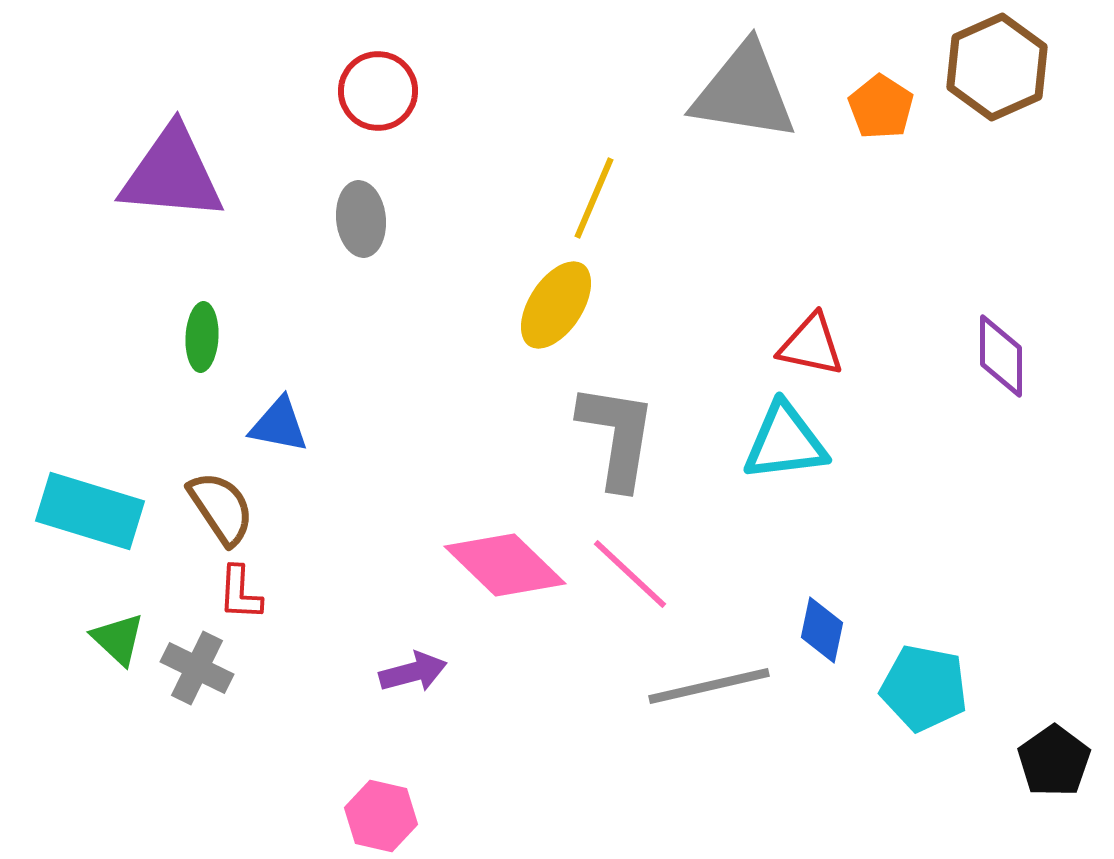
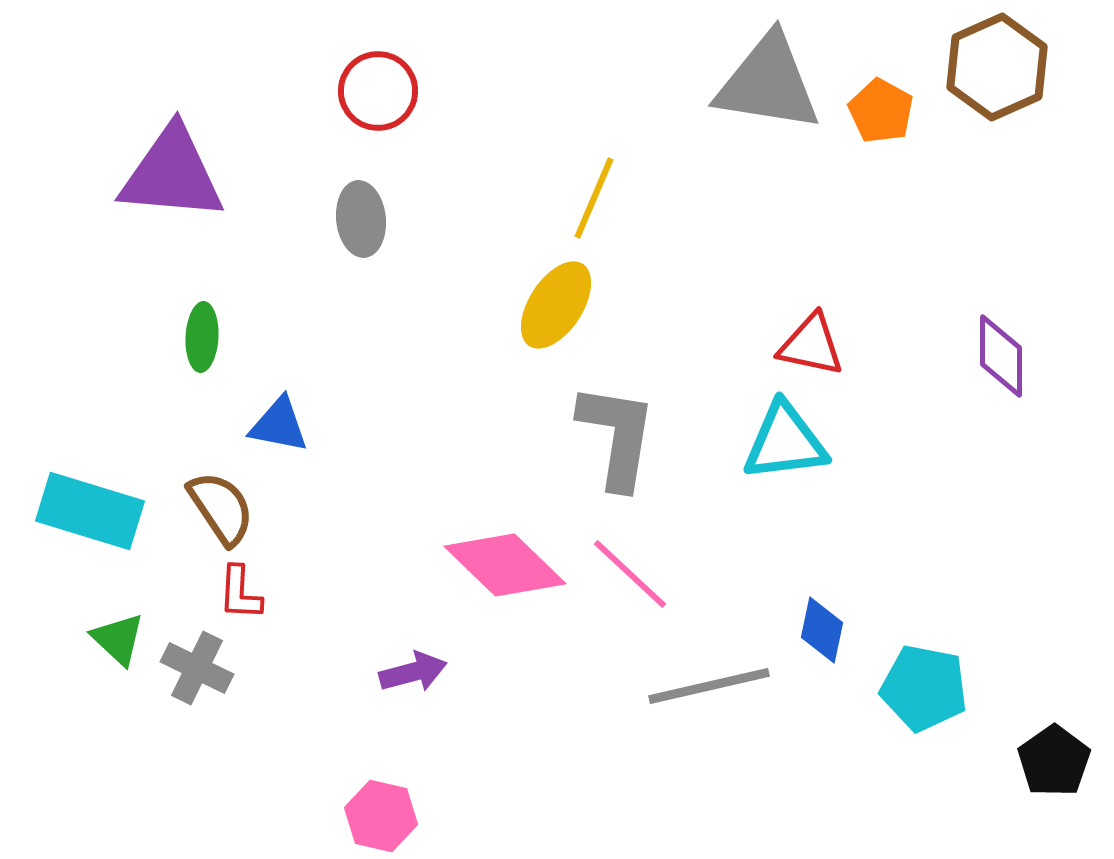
gray triangle: moved 24 px right, 9 px up
orange pentagon: moved 4 px down; rotated 4 degrees counterclockwise
